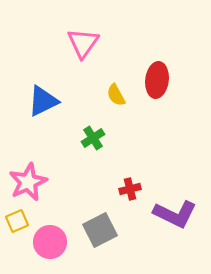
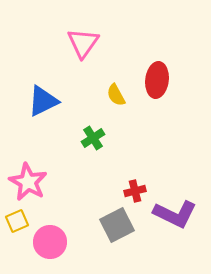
pink star: rotated 18 degrees counterclockwise
red cross: moved 5 px right, 2 px down
gray square: moved 17 px right, 5 px up
